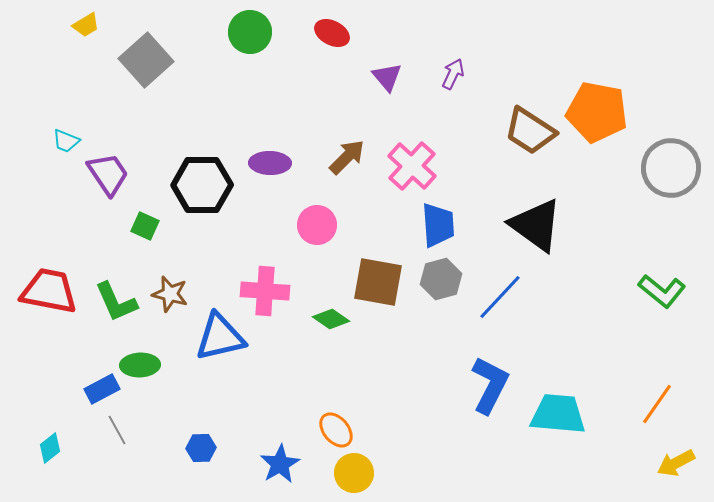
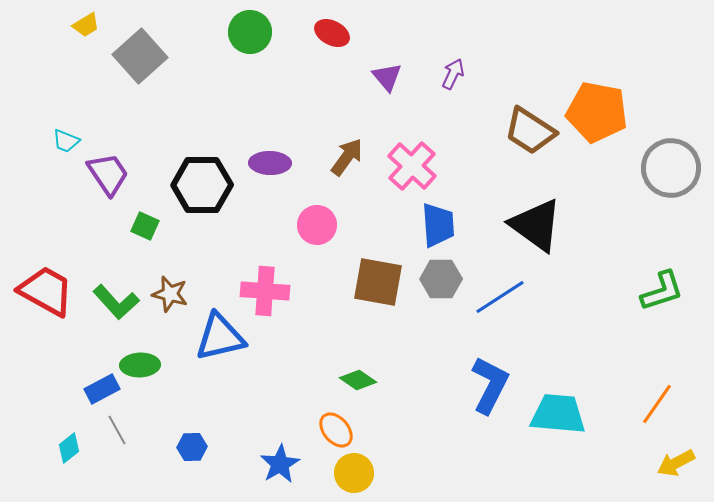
gray square at (146, 60): moved 6 px left, 4 px up
brown arrow at (347, 157): rotated 9 degrees counterclockwise
gray hexagon at (441, 279): rotated 15 degrees clockwise
red trapezoid at (49, 291): moved 3 px left; rotated 18 degrees clockwise
green L-shape at (662, 291): rotated 57 degrees counterclockwise
blue line at (500, 297): rotated 14 degrees clockwise
green L-shape at (116, 302): rotated 18 degrees counterclockwise
green diamond at (331, 319): moved 27 px right, 61 px down
cyan diamond at (50, 448): moved 19 px right
blue hexagon at (201, 448): moved 9 px left, 1 px up
